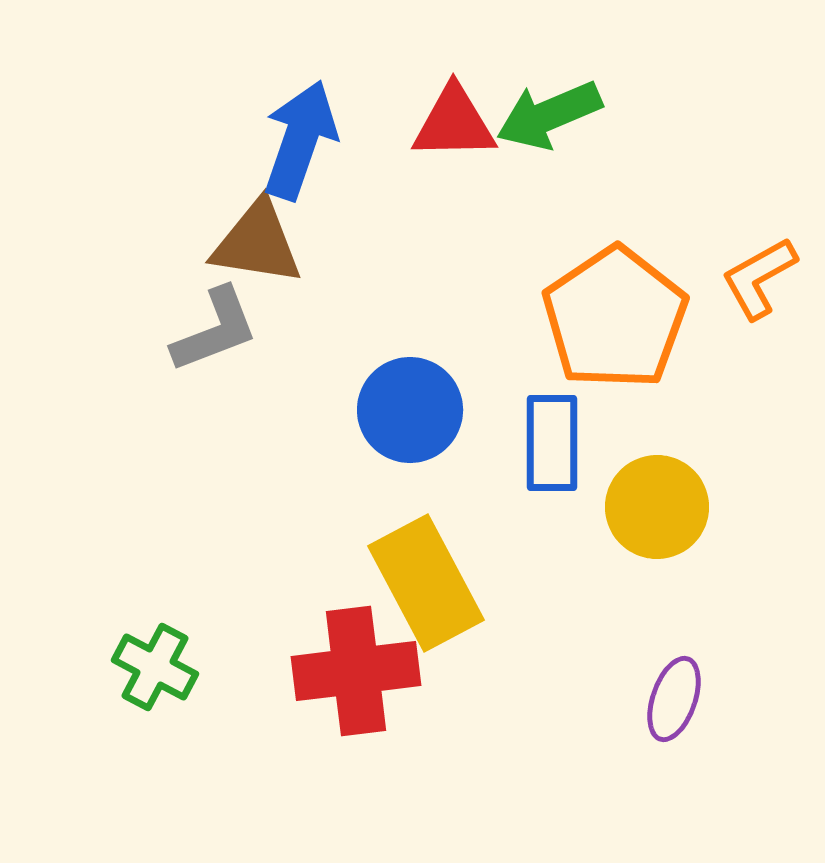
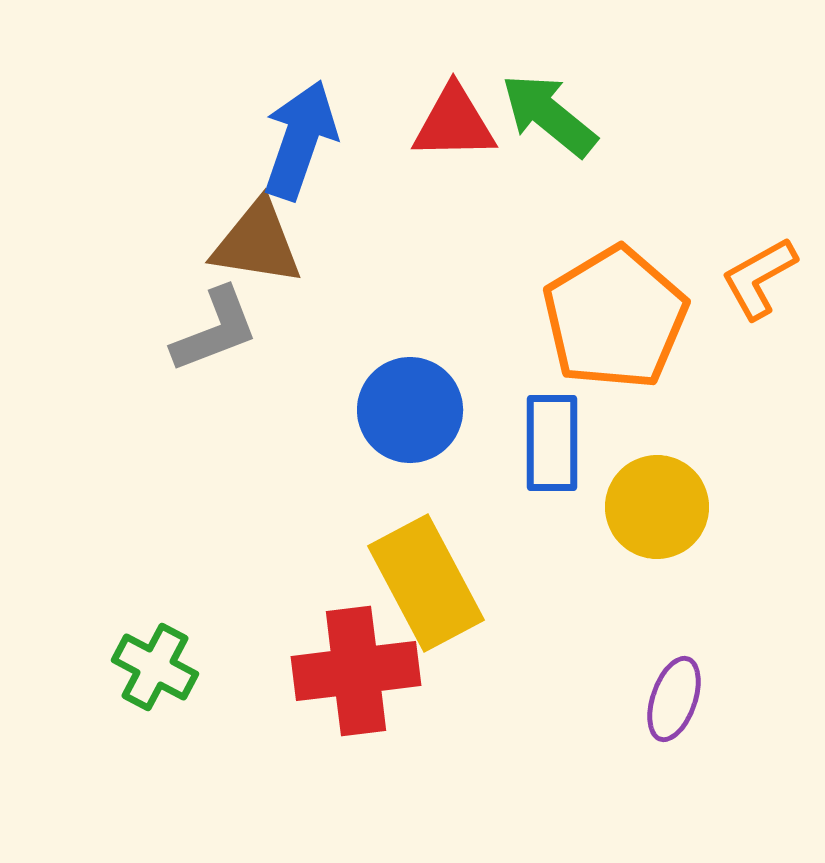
green arrow: rotated 62 degrees clockwise
orange pentagon: rotated 3 degrees clockwise
